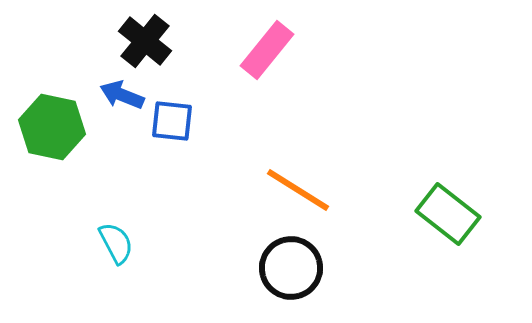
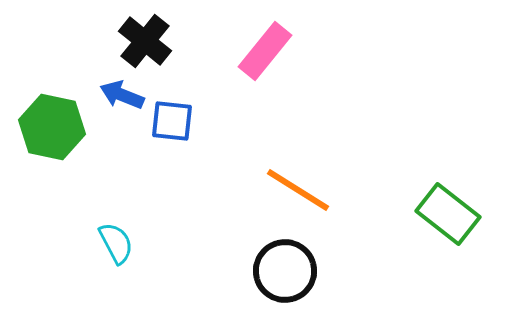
pink rectangle: moved 2 px left, 1 px down
black circle: moved 6 px left, 3 px down
